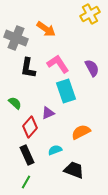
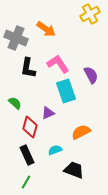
purple semicircle: moved 1 px left, 7 px down
red diamond: rotated 25 degrees counterclockwise
